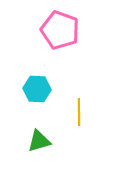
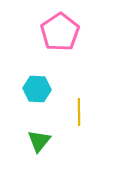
pink pentagon: moved 2 px down; rotated 18 degrees clockwise
green triangle: rotated 35 degrees counterclockwise
